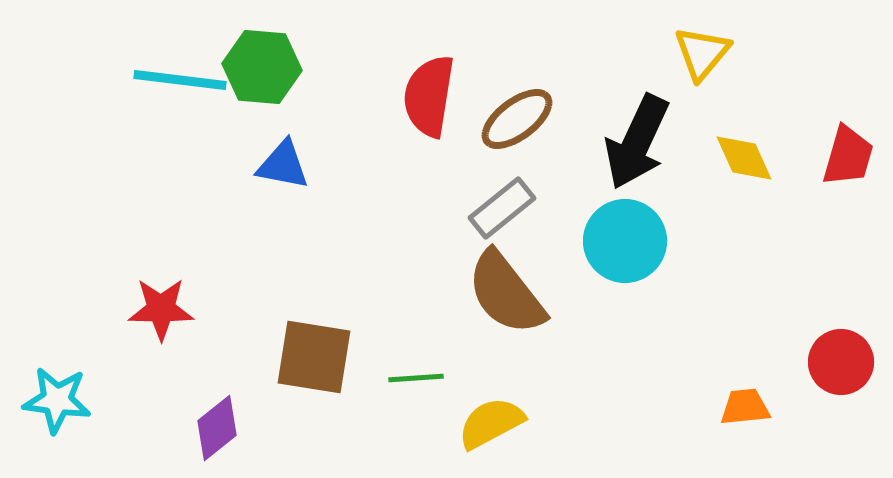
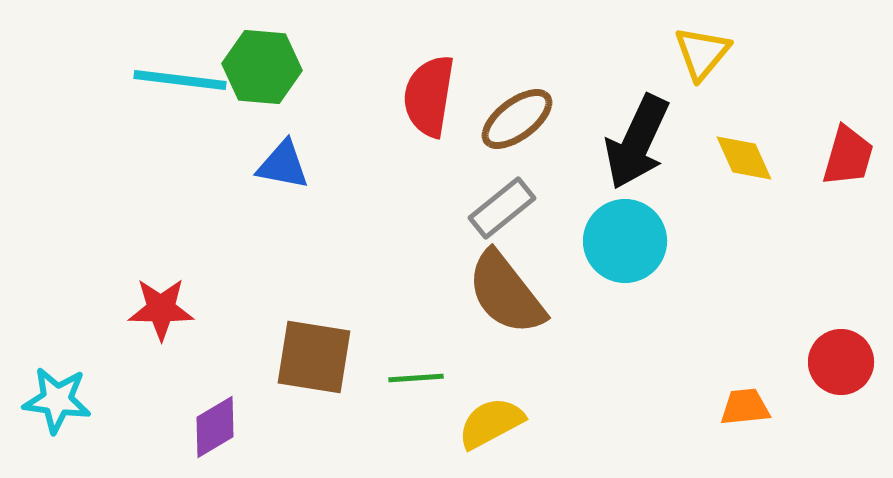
purple diamond: moved 2 px left, 1 px up; rotated 8 degrees clockwise
